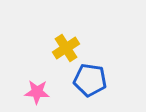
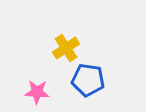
blue pentagon: moved 2 px left
